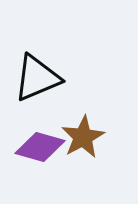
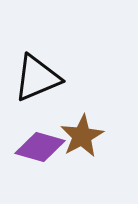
brown star: moved 1 px left, 1 px up
